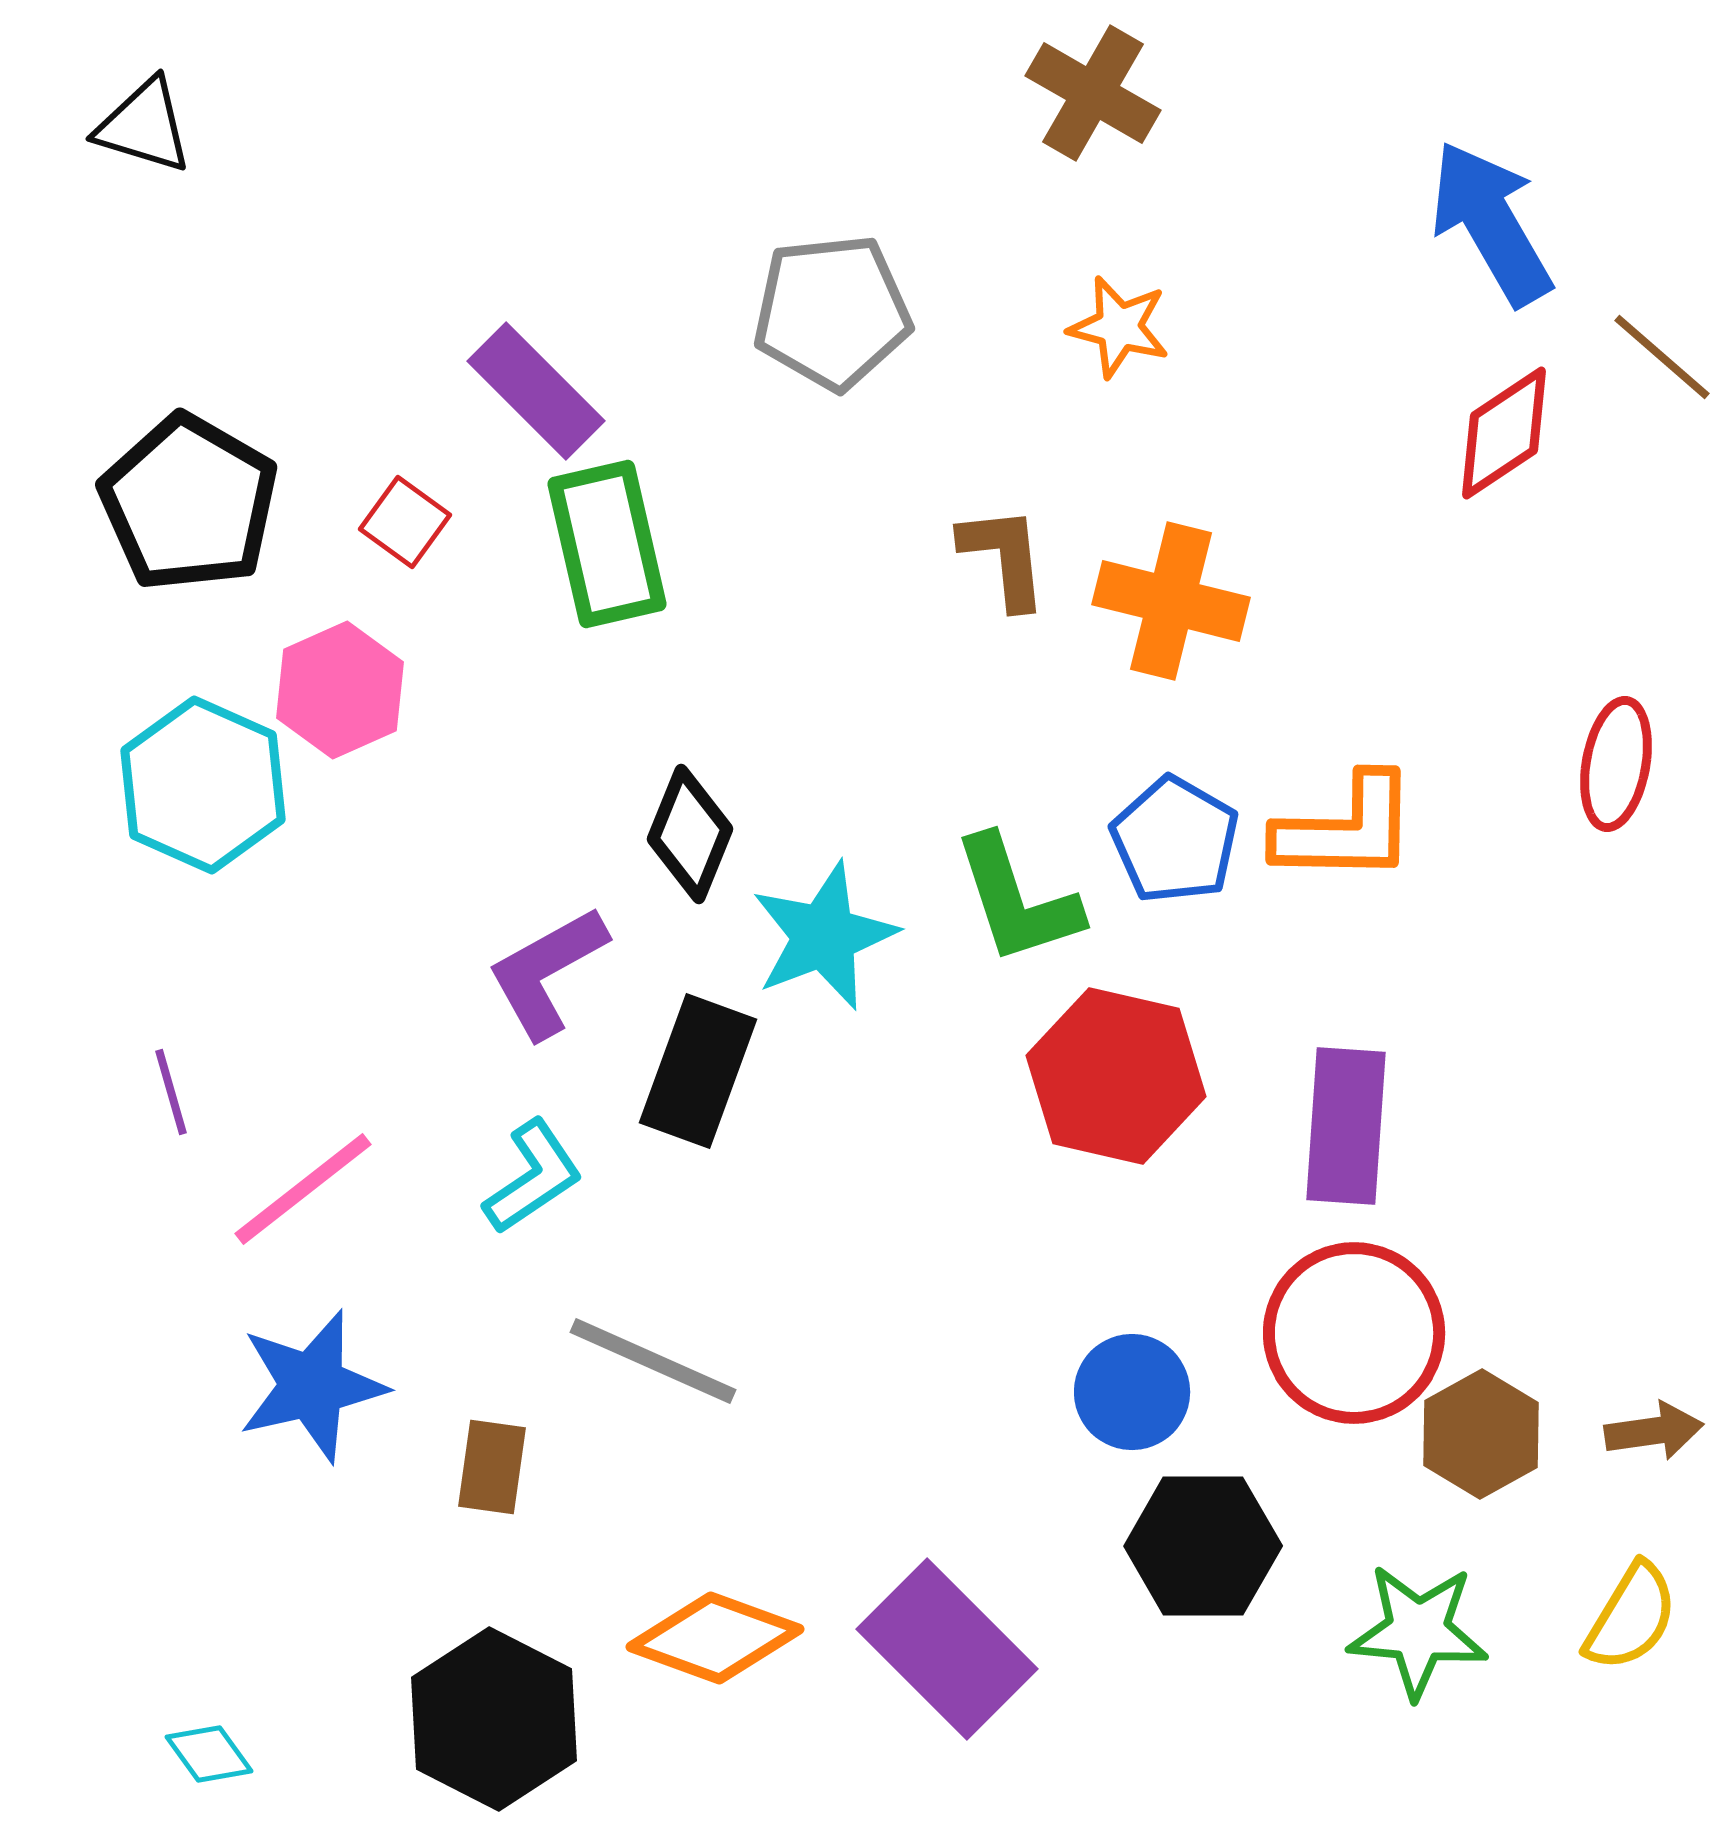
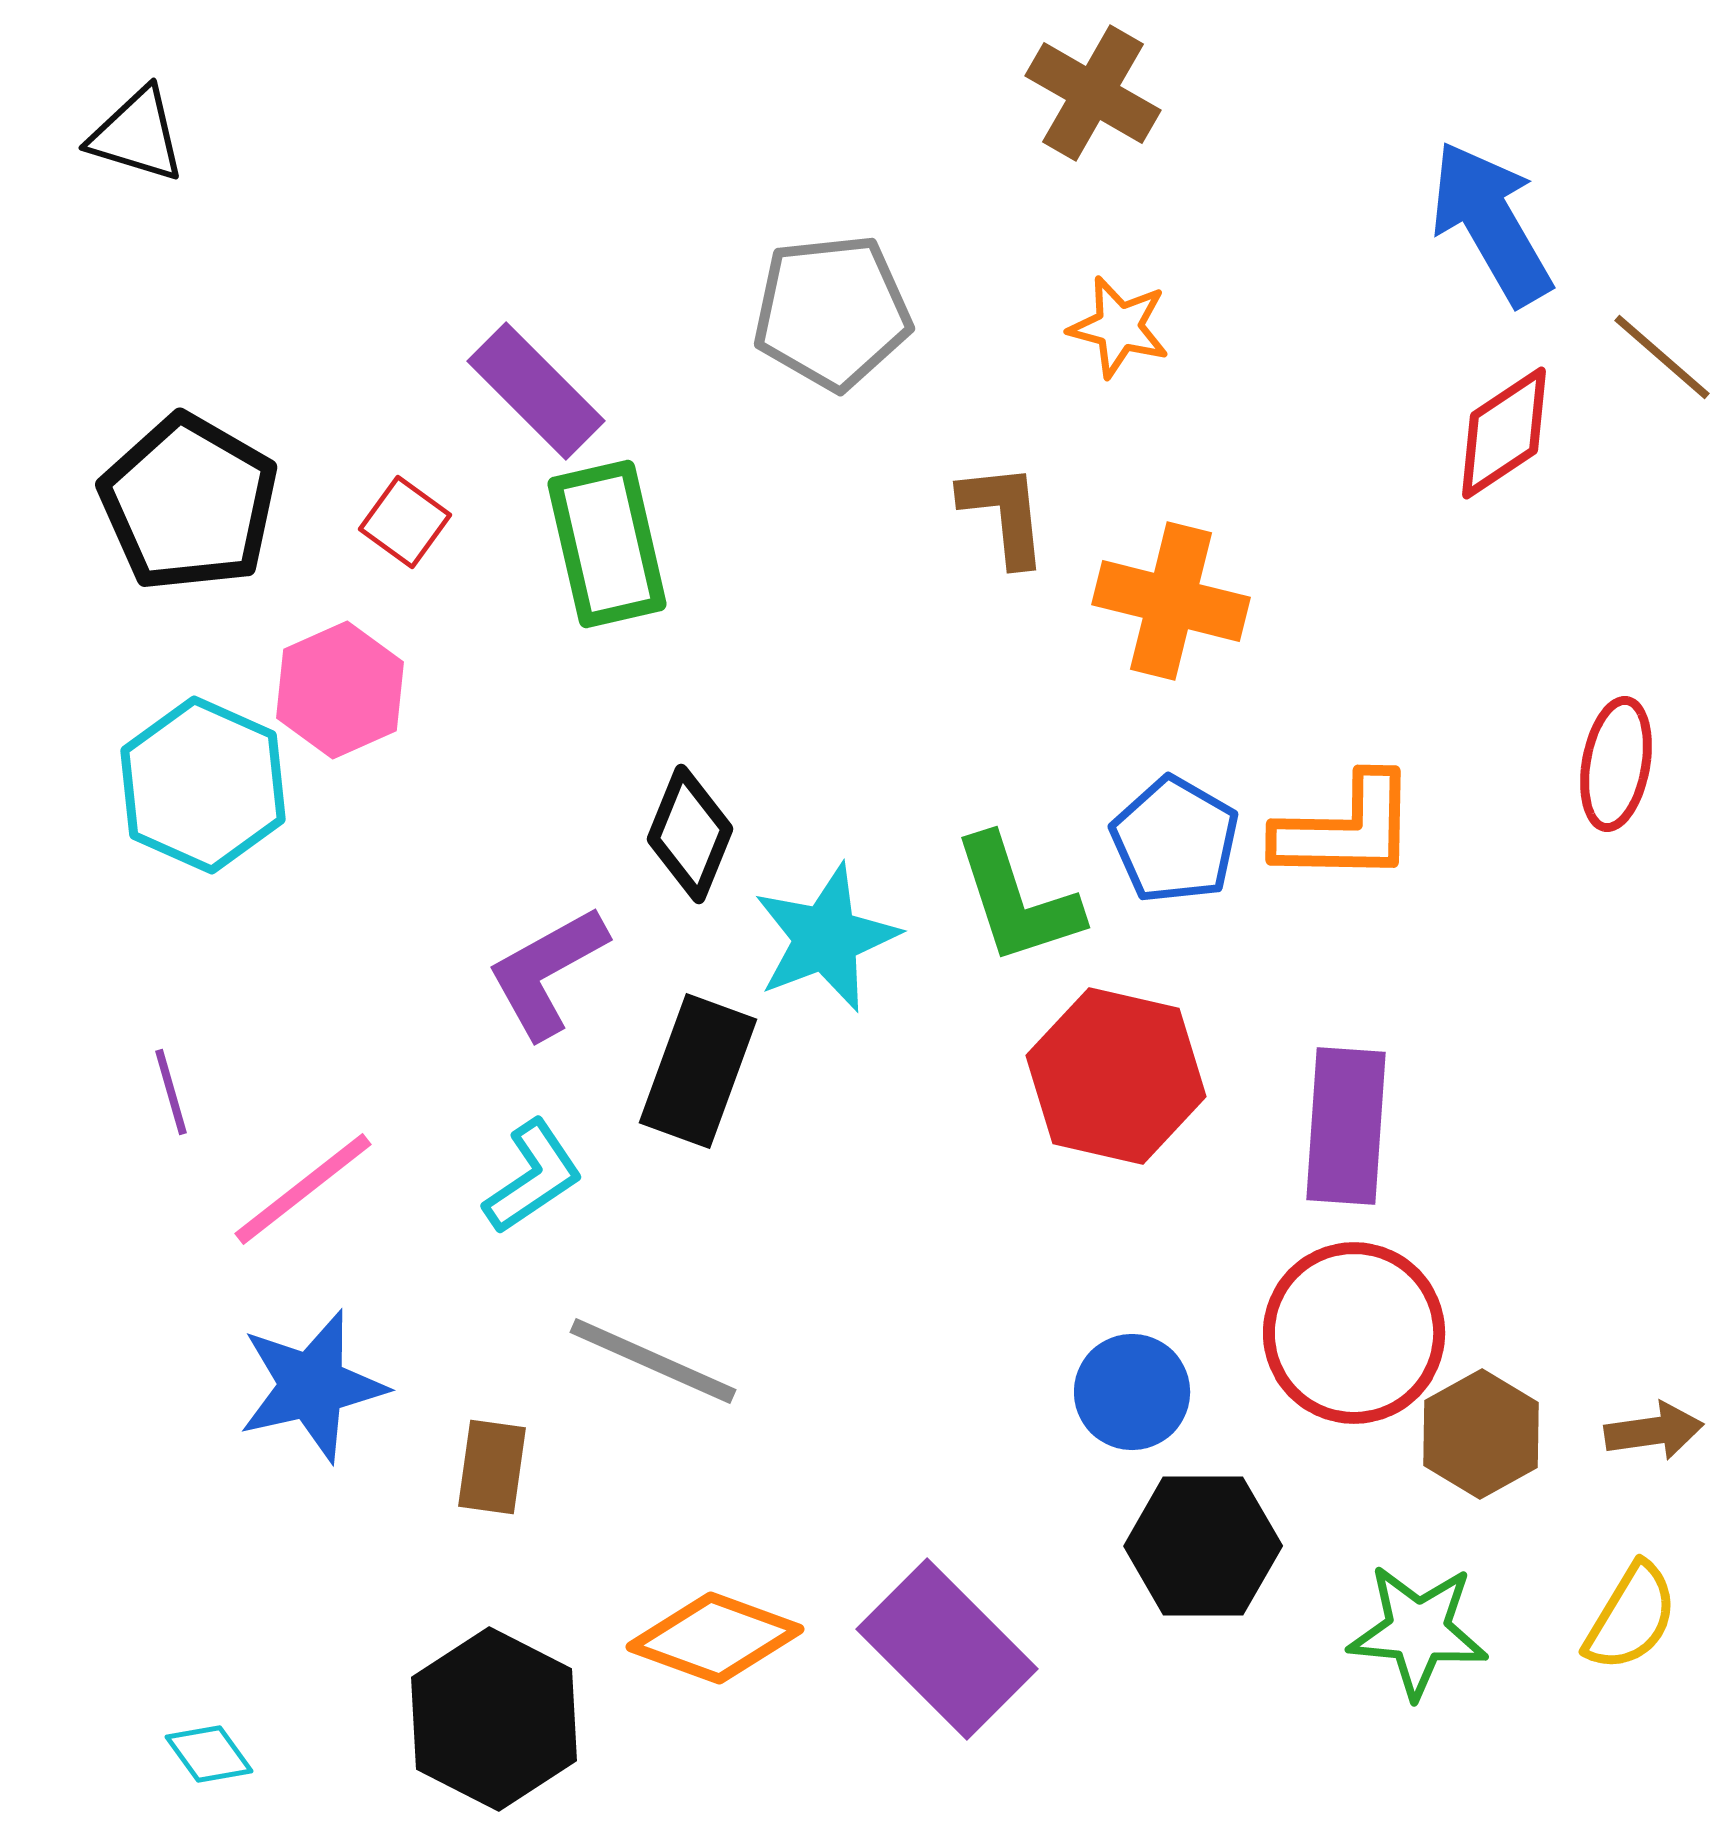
black triangle at (144, 126): moved 7 px left, 9 px down
brown L-shape at (1004, 557): moved 43 px up
cyan star at (824, 936): moved 2 px right, 2 px down
